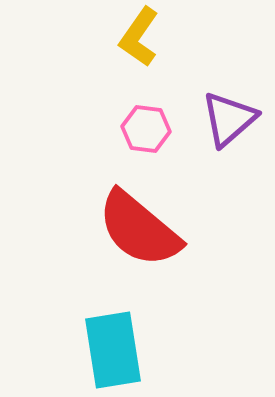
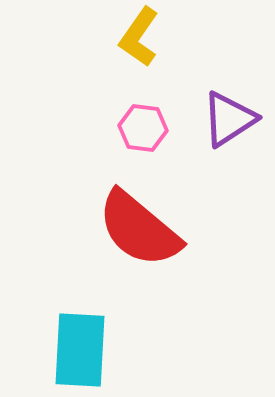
purple triangle: rotated 8 degrees clockwise
pink hexagon: moved 3 px left, 1 px up
cyan rectangle: moved 33 px left; rotated 12 degrees clockwise
